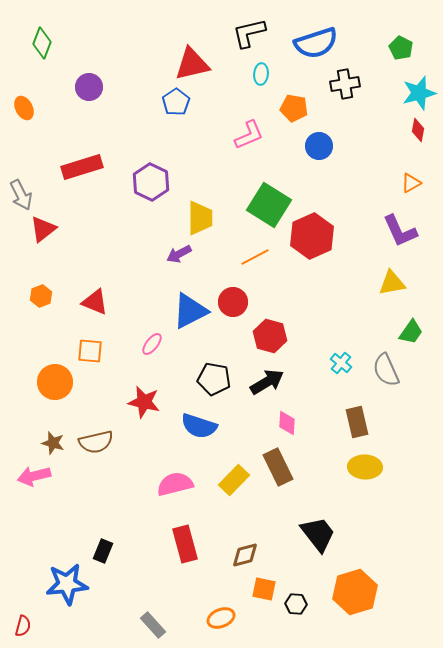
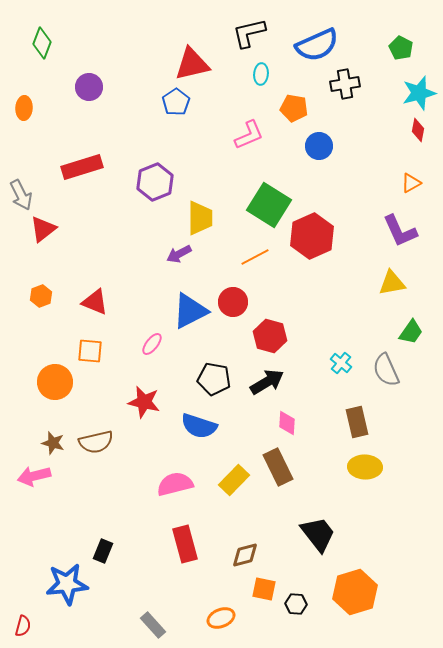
blue semicircle at (316, 43): moved 1 px right, 2 px down; rotated 6 degrees counterclockwise
orange ellipse at (24, 108): rotated 30 degrees clockwise
purple hexagon at (151, 182): moved 4 px right; rotated 12 degrees clockwise
